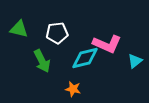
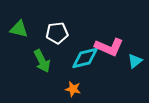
pink L-shape: moved 2 px right, 3 px down
